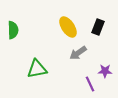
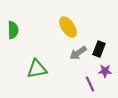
black rectangle: moved 1 px right, 22 px down
